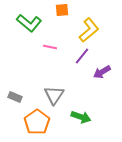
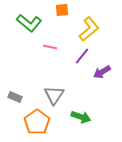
yellow L-shape: moved 1 px up
